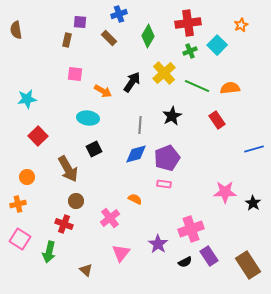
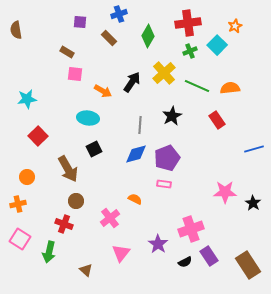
orange star at (241, 25): moved 6 px left, 1 px down
brown rectangle at (67, 40): moved 12 px down; rotated 72 degrees counterclockwise
